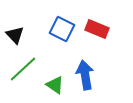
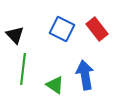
red rectangle: rotated 30 degrees clockwise
green line: rotated 40 degrees counterclockwise
